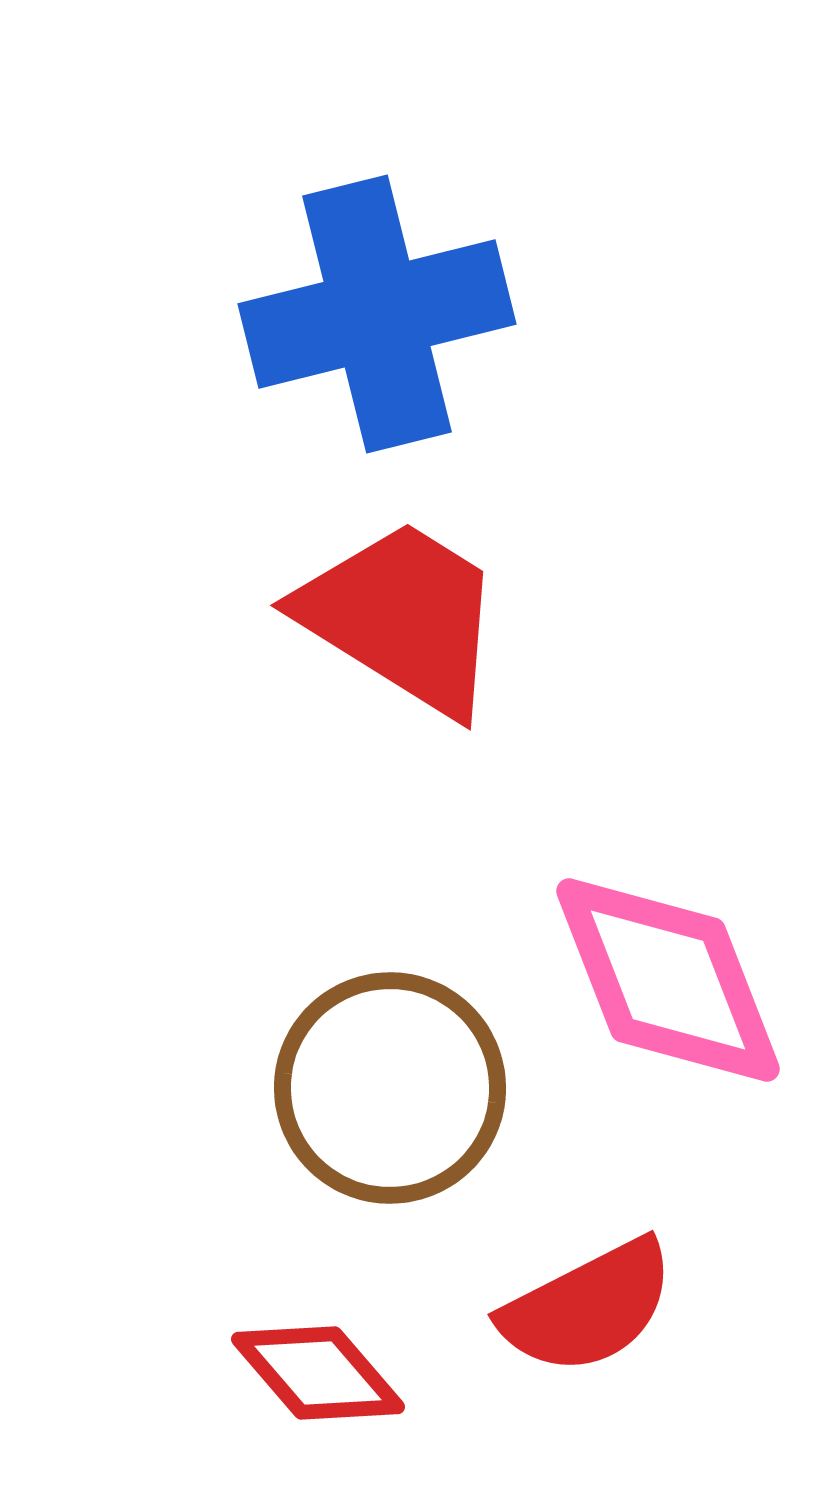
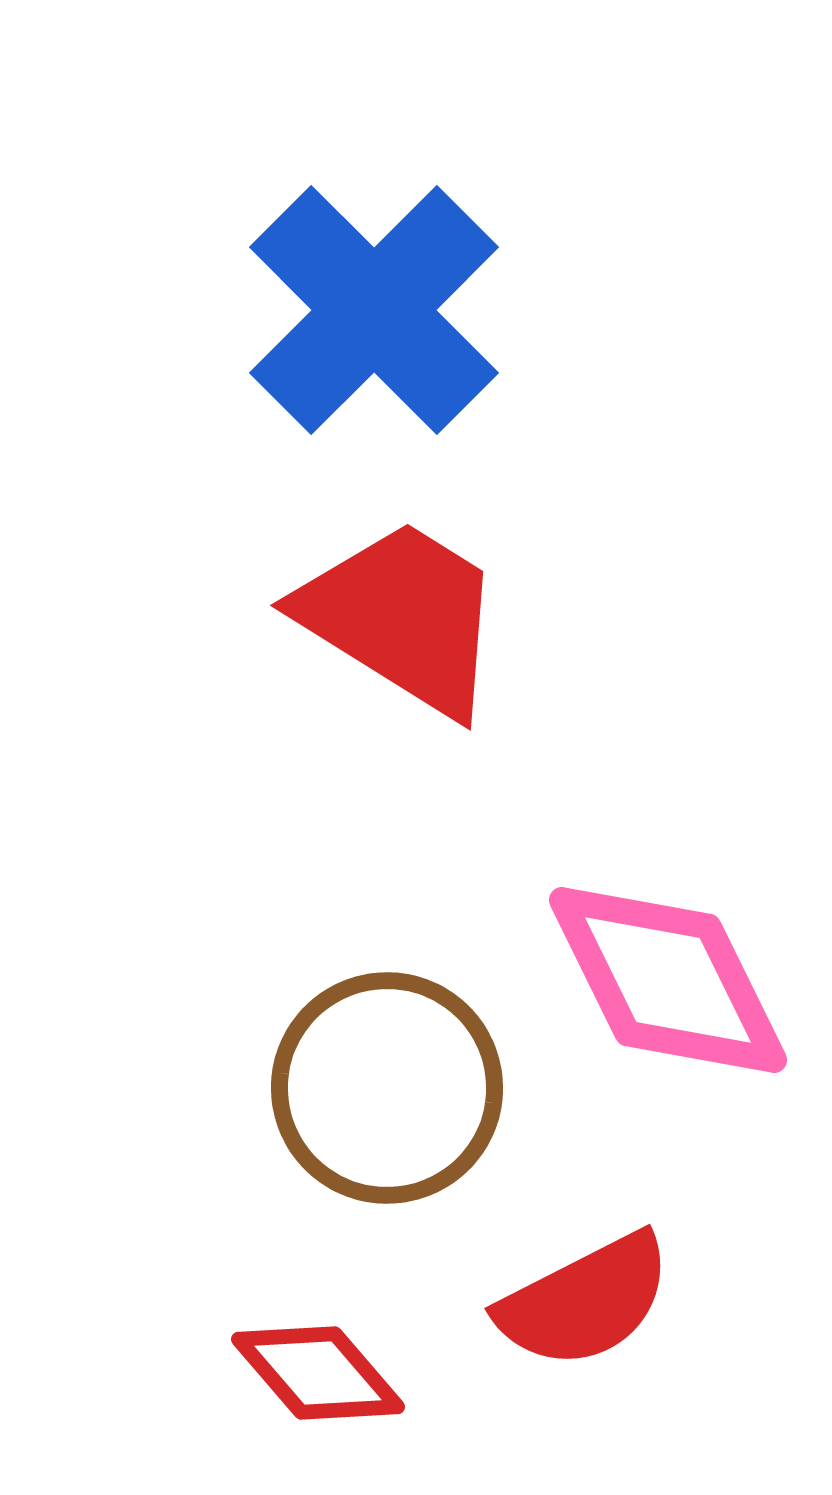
blue cross: moved 3 px left, 4 px up; rotated 31 degrees counterclockwise
pink diamond: rotated 5 degrees counterclockwise
brown circle: moved 3 px left
red semicircle: moved 3 px left, 6 px up
